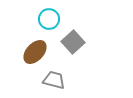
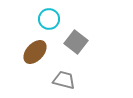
gray square: moved 3 px right; rotated 10 degrees counterclockwise
gray trapezoid: moved 10 px right
